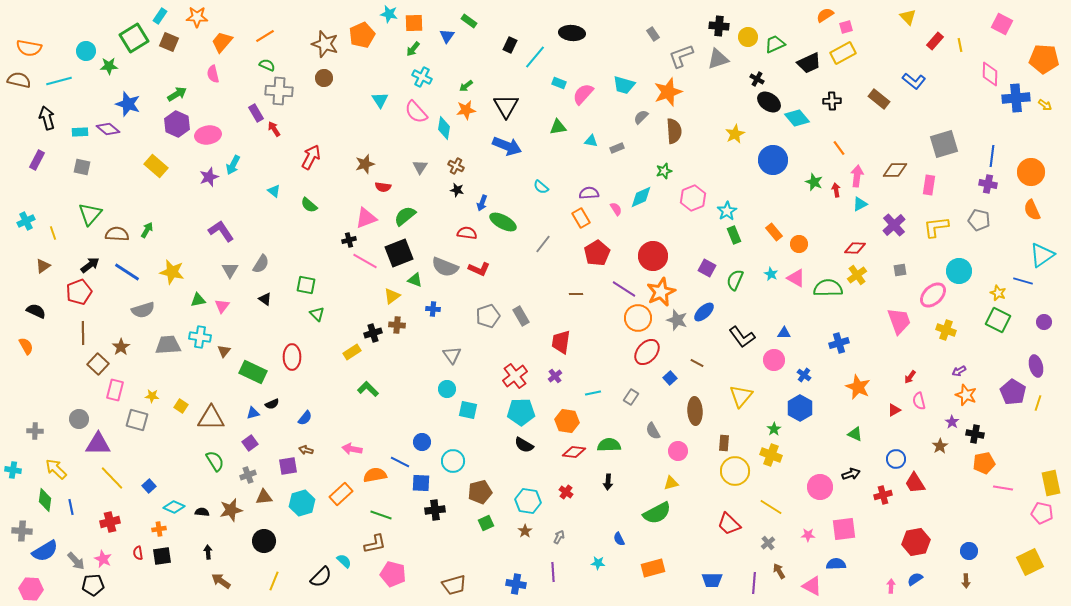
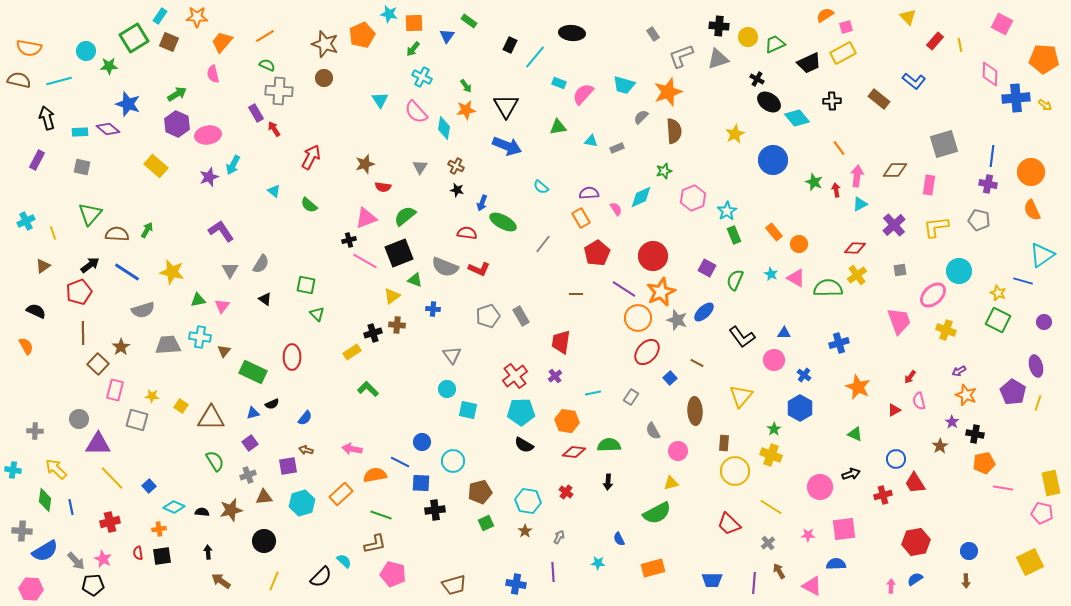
green arrow at (466, 86): rotated 88 degrees counterclockwise
